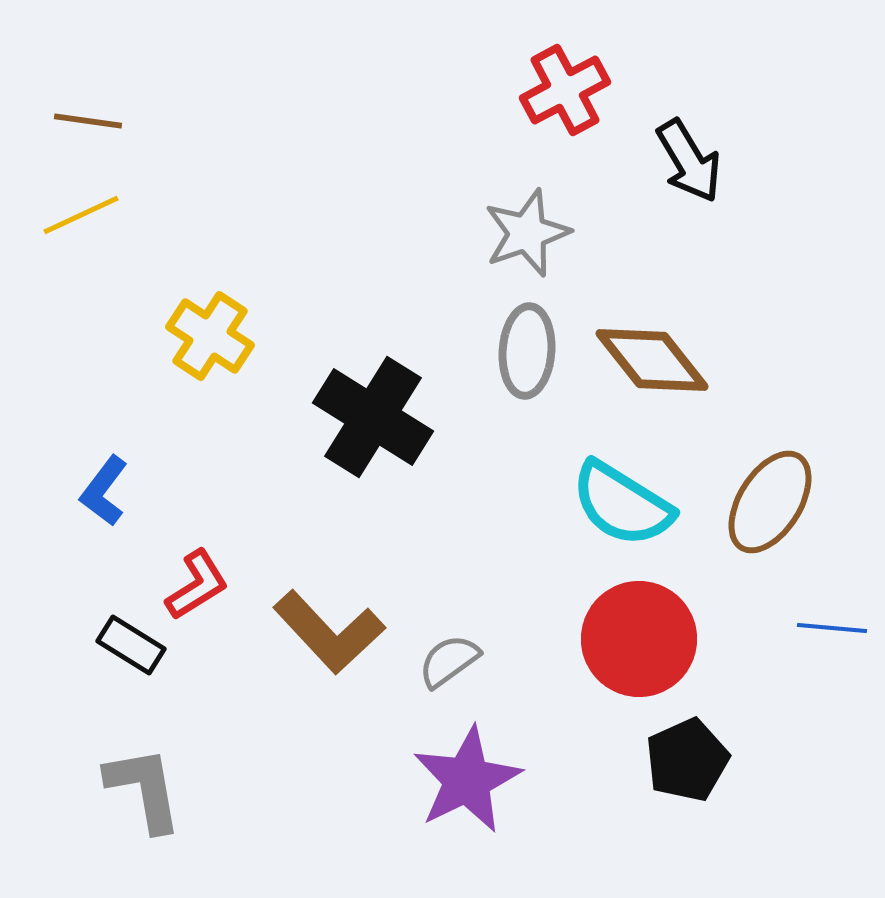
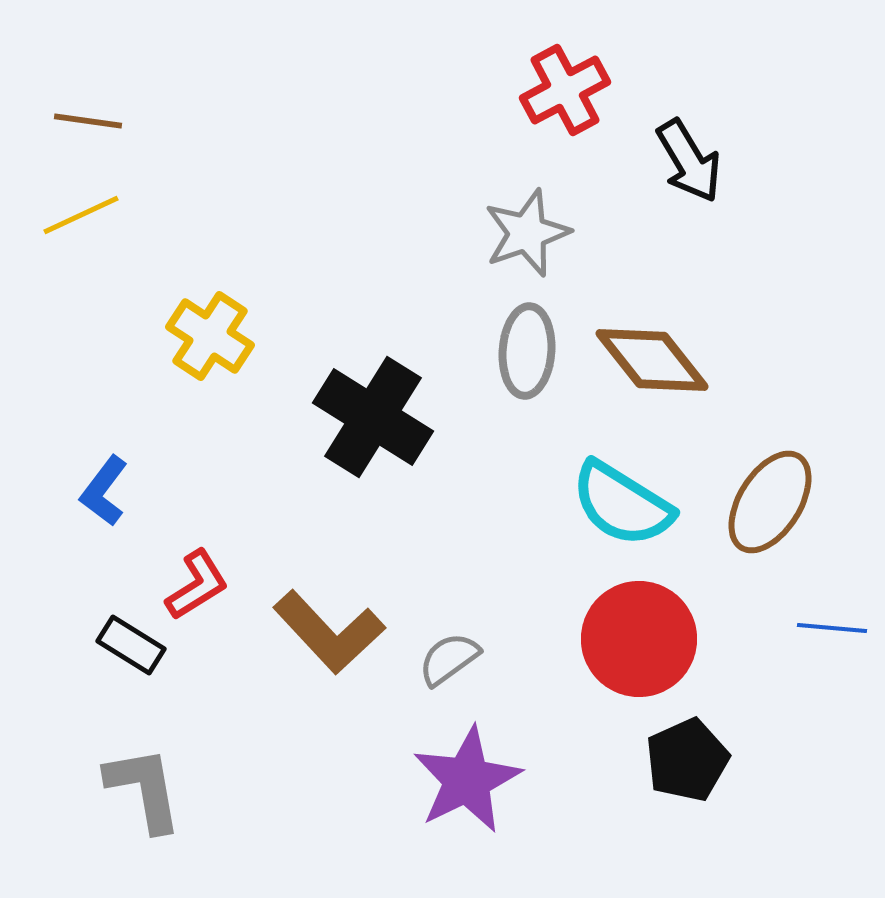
gray semicircle: moved 2 px up
